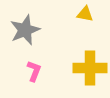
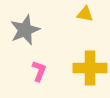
pink L-shape: moved 5 px right
